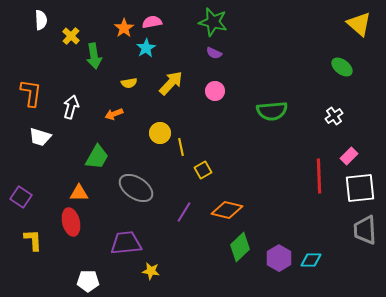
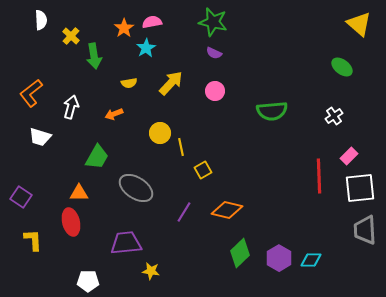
orange L-shape: rotated 136 degrees counterclockwise
green diamond: moved 6 px down
